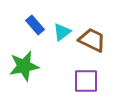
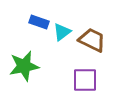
blue rectangle: moved 4 px right, 3 px up; rotated 30 degrees counterclockwise
purple square: moved 1 px left, 1 px up
